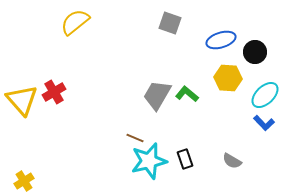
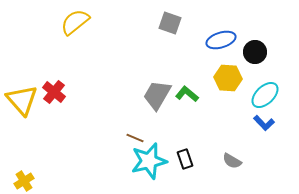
red cross: rotated 20 degrees counterclockwise
